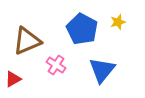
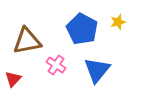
brown triangle: rotated 12 degrees clockwise
blue triangle: moved 5 px left
red triangle: rotated 18 degrees counterclockwise
